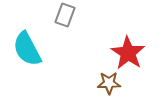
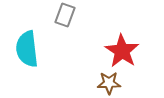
cyan semicircle: rotated 21 degrees clockwise
red star: moved 6 px left, 2 px up
